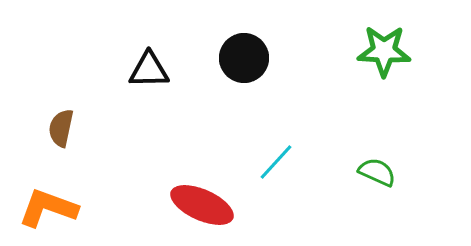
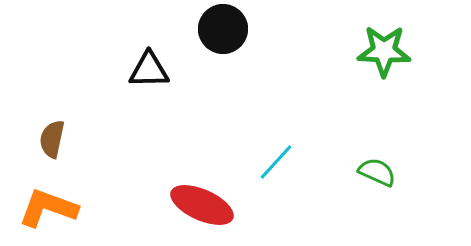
black circle: moved 21 px left, 29 px up
brown semicircle: moved 9 px left, 11 px down
